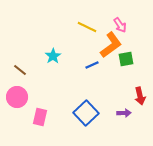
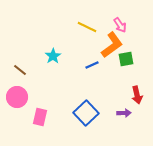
orange L-shape: moved 1 px right
red arrow: moved 3 px left, 1 px up
